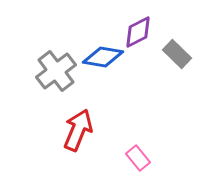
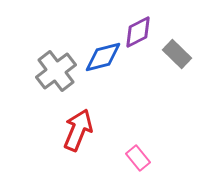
blue diamond: rotated 24 degrees counterclockwise
